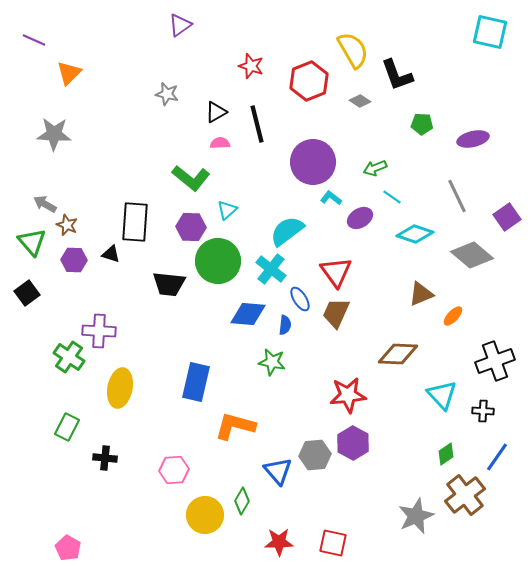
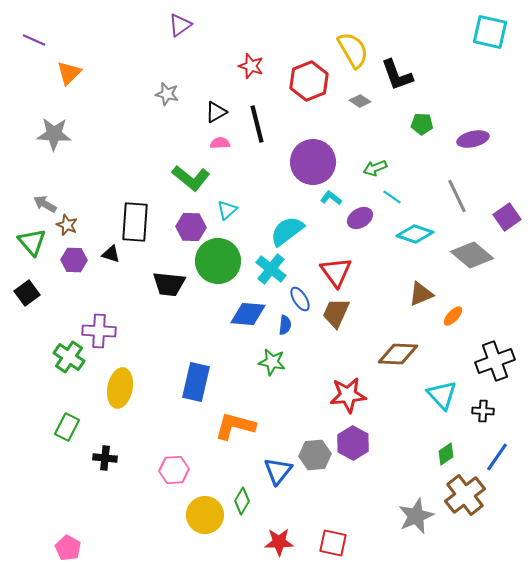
blue triangle at (278, 471): rotated 20 degrees clockwise
